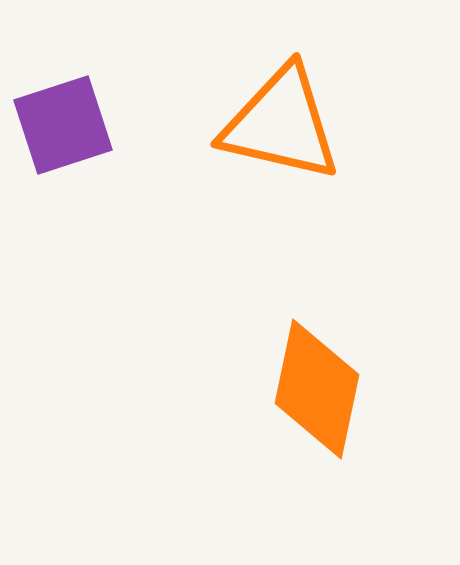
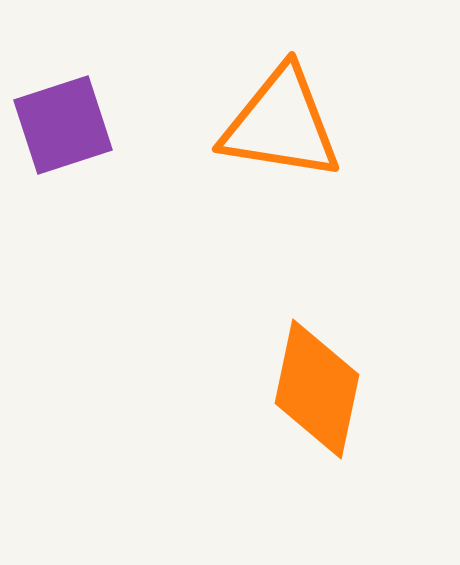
orange triangle: rotated 4 degrees counterclockwise
